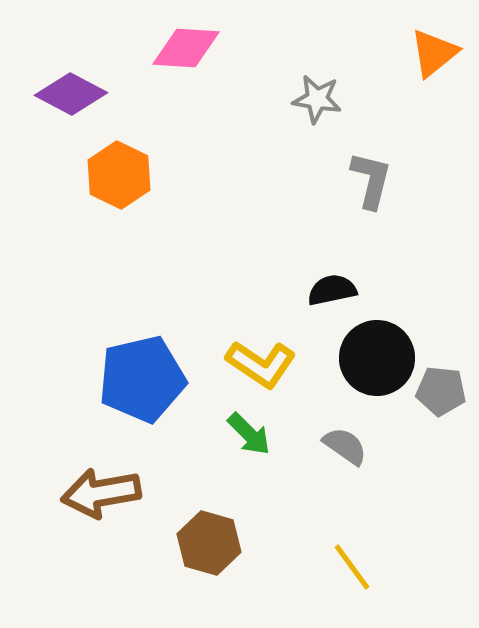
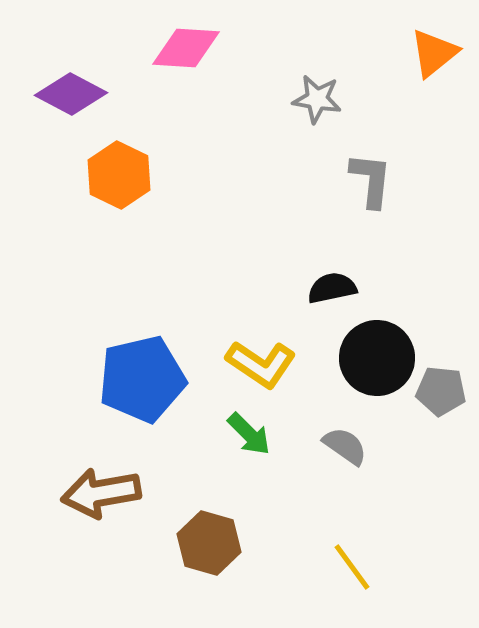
gray L-shape: rotated 8 degrees counterclockwise
black semicircle: moved 2 px up
